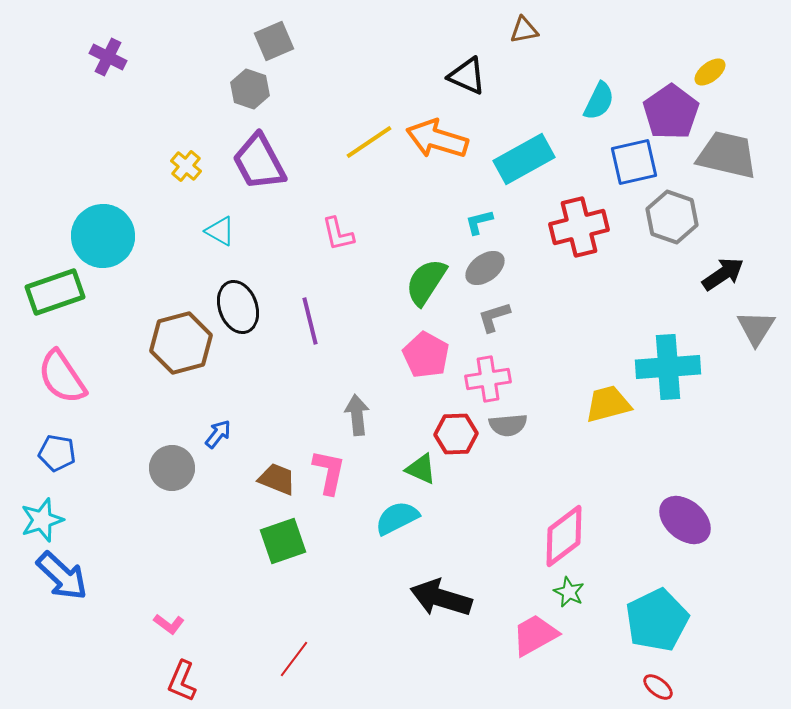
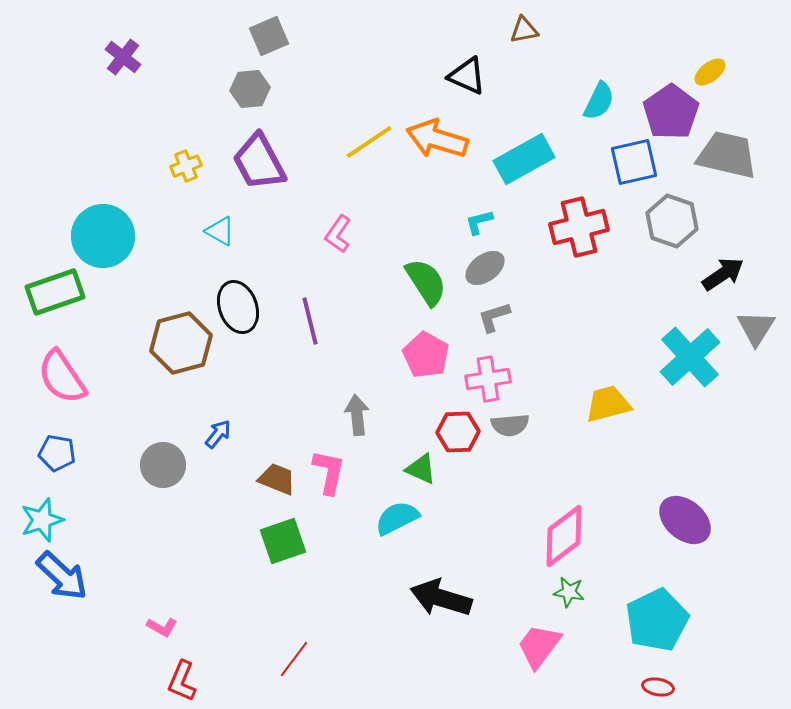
gray square at (274, 41): moved 5 px left, 5 px up
purple cross at (108, 57): moved 15 px right; rotated 12 degrees clockwise
gray hexagon at (250, 89): rotated 24 degrees counterclockwise
yellow cross at (186, 166): rotated 28 degrees clockwise
gray hexagon at (672, 217): moved 4 px down
pink L-shape at (338, 234): rotated 48 degrees clockwise
green semicircle at (426, 282): rotated 114 degrees clockwise
cyan cross at (668, 367): moved 22 px right, 10 px up; rotated 38 degrees counterclockwise
gray semicircle at (508, 425): moved 2 px right
red hexagon at (456, 434): moved 2 px right, 2 px up
gray circle at (172, 468): moved 9 px left, 3 px up
green star at (569, 592): rotated 16 degrees counterclockwise
pink L-shape at (169, 624): moved 7 px left, 3 px down; rotated 8 degrees counterclockwise
pink trapezoid at (535, 635): moved 4 px right, 11 px down; rotated 24 degrees counterclockwise
red ellipse at (658, 687): rotated 28 degrees counterclockwise
